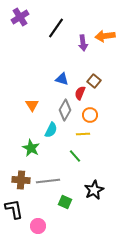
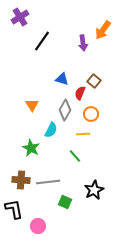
black line: moved 14 px left, 13 px down
orange arrow: moved 2 px left, 6 px up; rotated 48 degrees counterclockwise
orange circle: moved 1 px right, 1 px up
gray line: moved 1 px down
